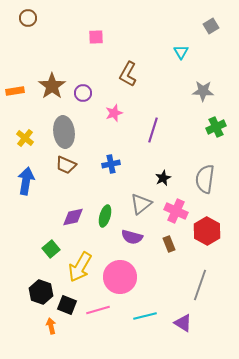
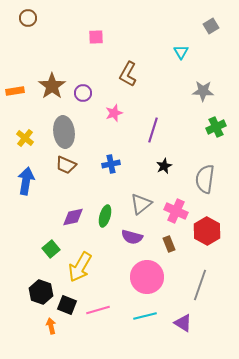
black star: moved 1 px right, 12 px up
pink circle: moved 27 px right
